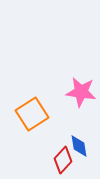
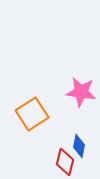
blue diamond: rotated 20 degrees clockwise
red diamond: moved 2 px right, 2 px down; rotated 28 degrees counterclockwise
